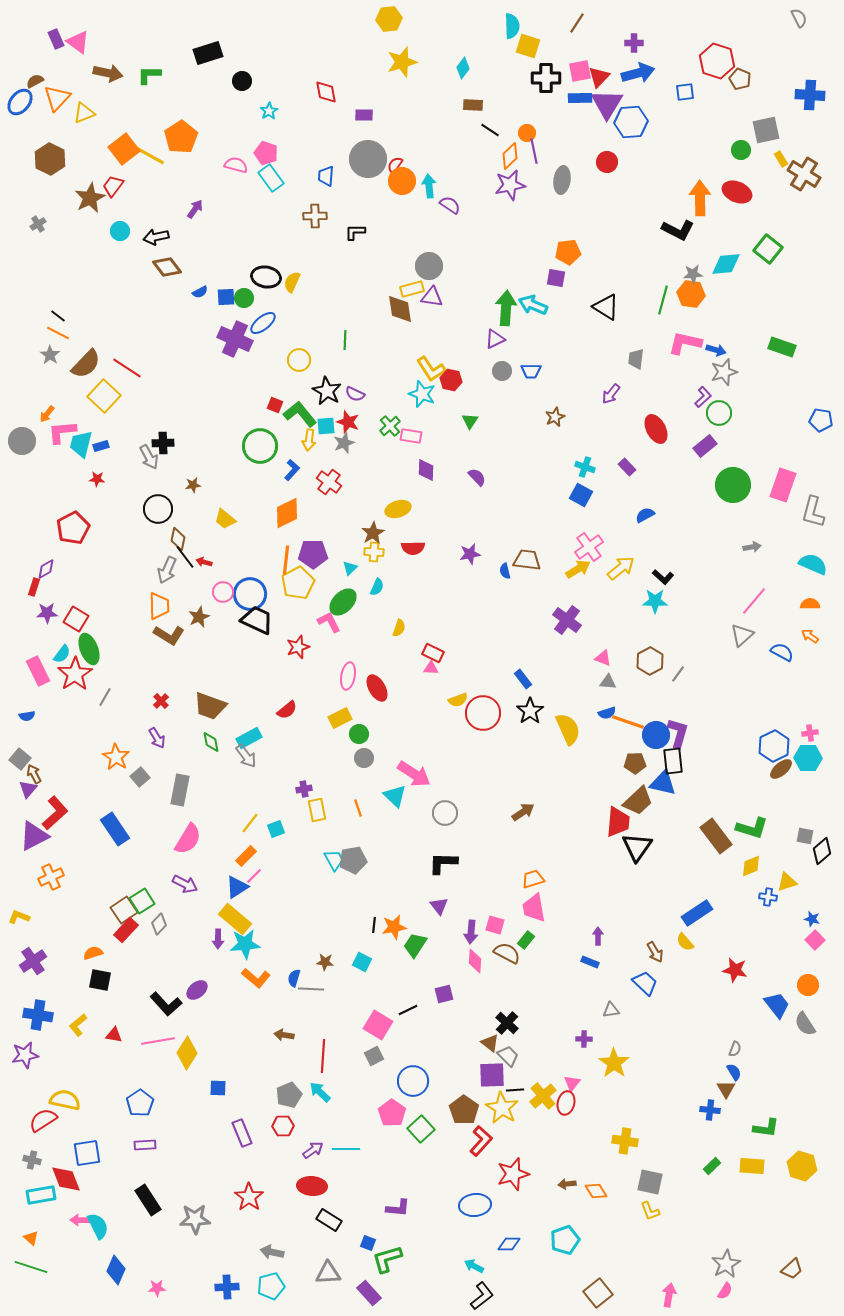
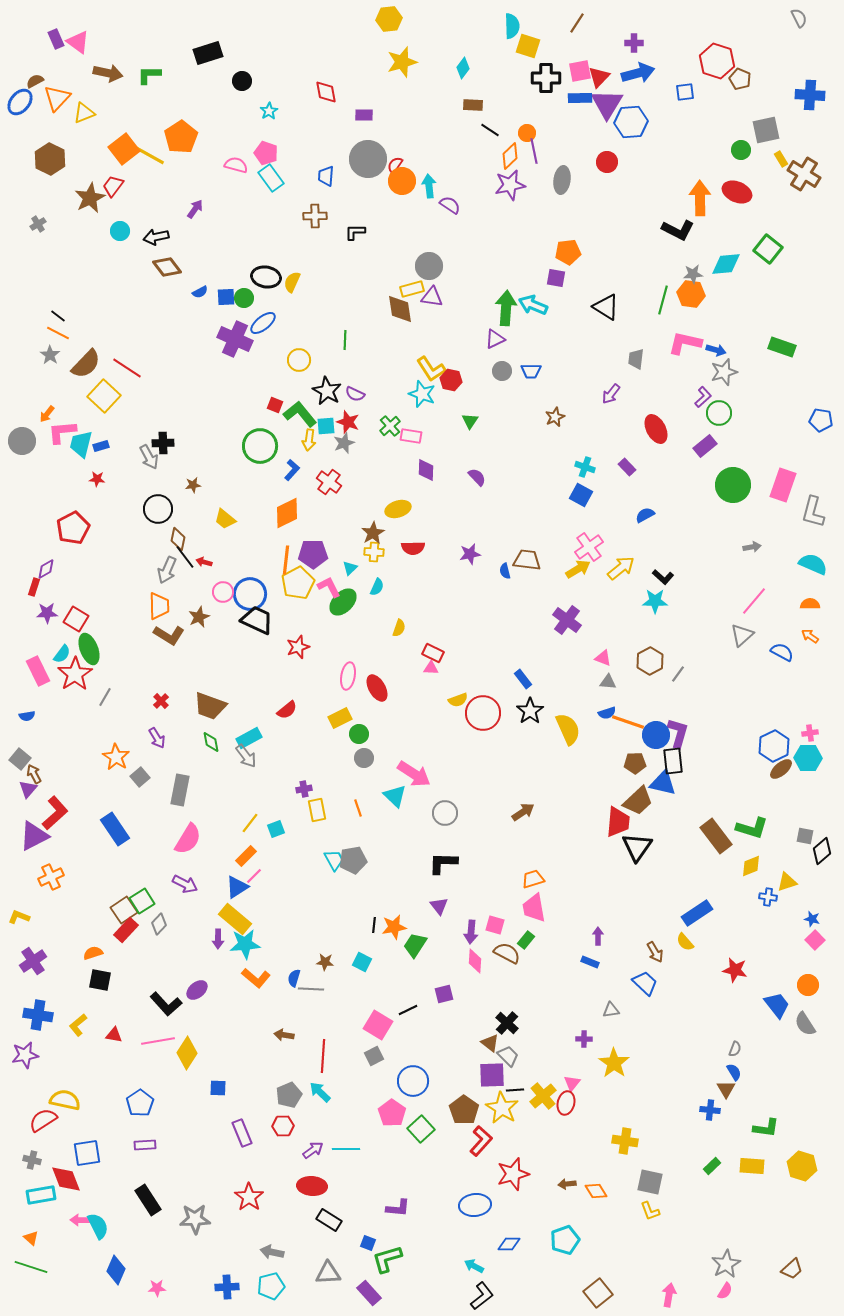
pink L-shape at (329, 622): moved 35 px up
